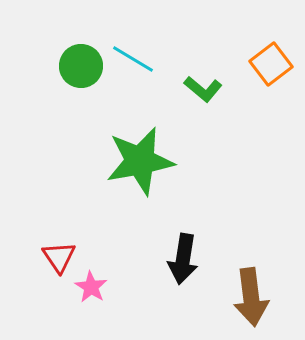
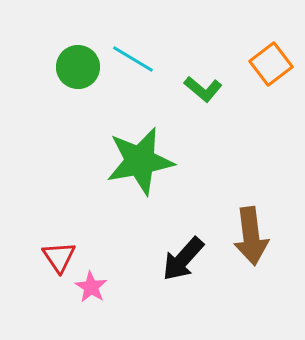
green circle: moved 3 px left, 1 px down
black arrow: rotated 33 degrees clockwise
brown arrow: moved 61 px up
